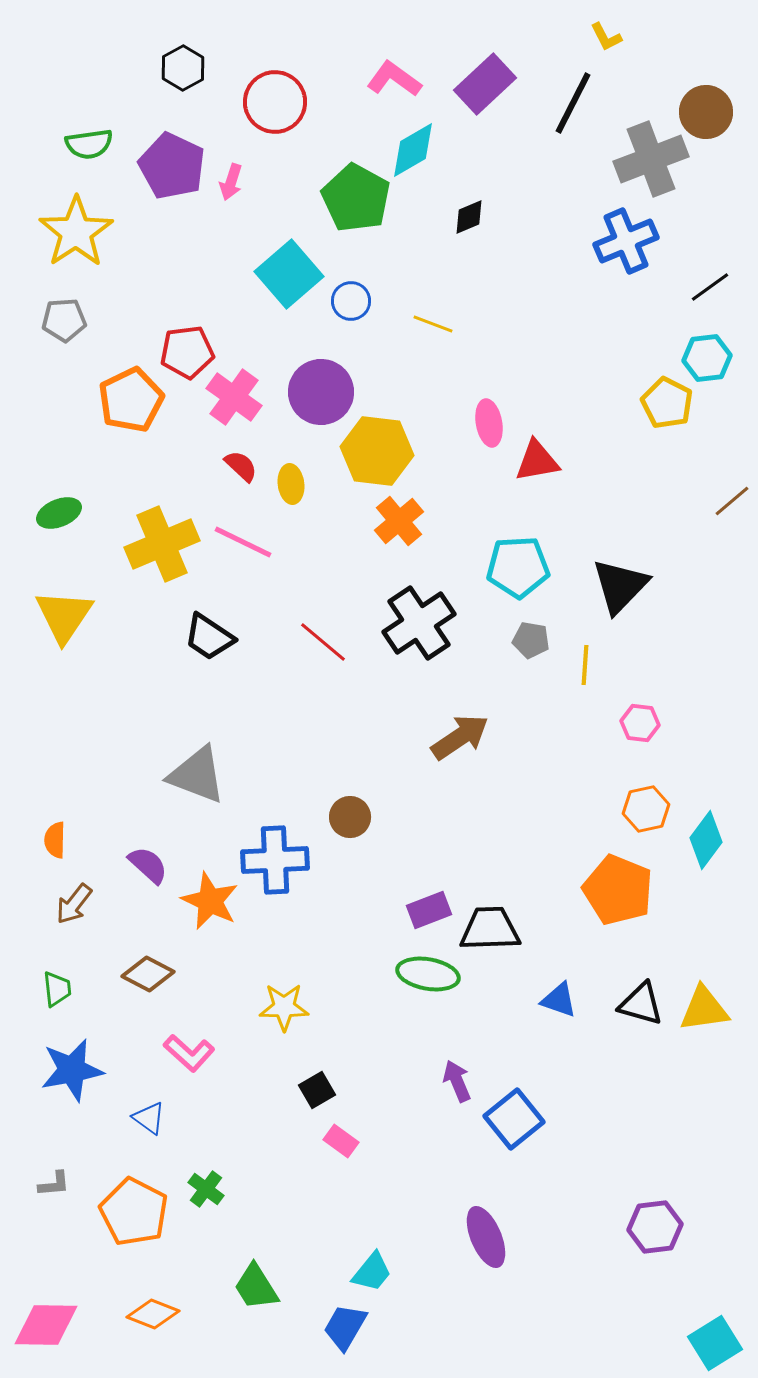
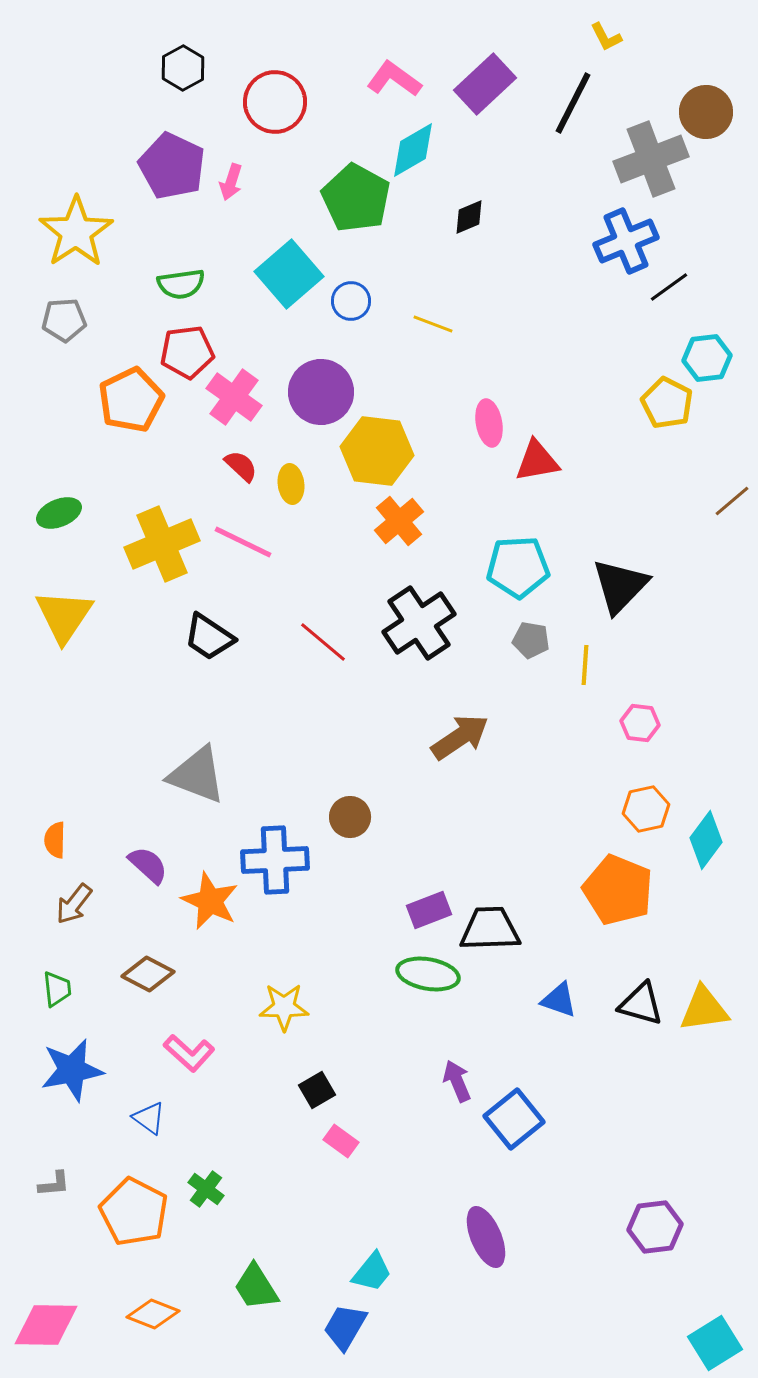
green semicircle at (89, 144): moved 92 px right, 140 px down
black line at (710, 287): moved 41 px left
